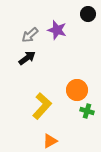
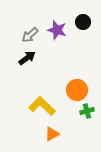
black circle: moved 5 px left, 8 px down
yellow L-shape: rotated 88 degrees counterclockwise
green cross: rotated 32 degrees counterclockwise
orange triangle: moved 2 px right, 7 px up
